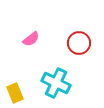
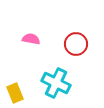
pink semicircle: rotated 132 degrees counterclockwise
red circle: moved 3 px left, 1 px down
